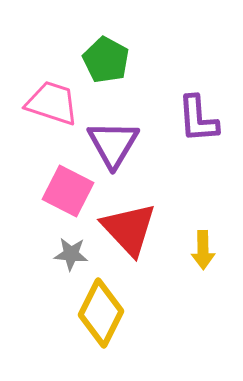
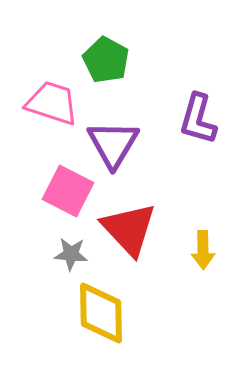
purple L-shape: rotated 20 degrees clockwise
yellow diamond: rotated 28 degrees counterclockwise
